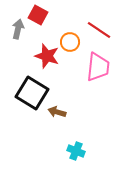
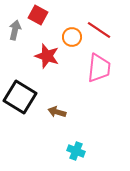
gray arrow: moved 3 px left, 1 px down
orange circle: moved 2 px right, 5 px up
pink trapezoid: moved 1 px right, 1 px down
black square: moved 12 px left, 4 px down
